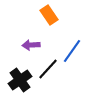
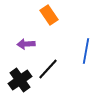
purple arrow: moved 5 px left, 1 px up
blue line: moved 14 px right; rotated 25 degrees counterclockwise
